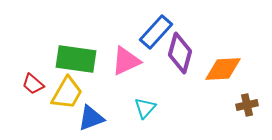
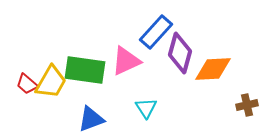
green rectangle: moved 9 px right, 11 px down
orange diamond: moved 10 px left
red trapezoid: moved 6 px left
yellow trapezoid: moved 16 px left, 11 px up
cyan triangle: moved 1 px right; rotated 15 degrees counterclockwise
blue triangle: moved 1 px down
